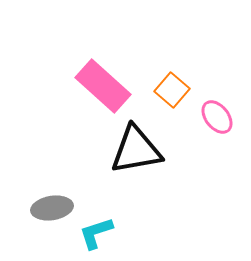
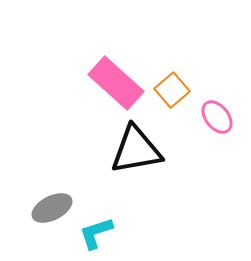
pink rectangle: moved 13 px right, 3 px up
orange square: rotated 8 degrees clockwise
gray ellipse: rotated 18 degrees counterclockwise
